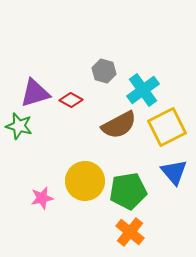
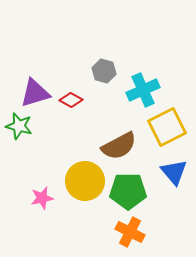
cyan cross: rotated 12 degrees clockwise
brown semicircle: moved 21 px down
green pentagon: rotated 9 degrees clockwise
orange cross: rotated 12 degrees counterclockwise
